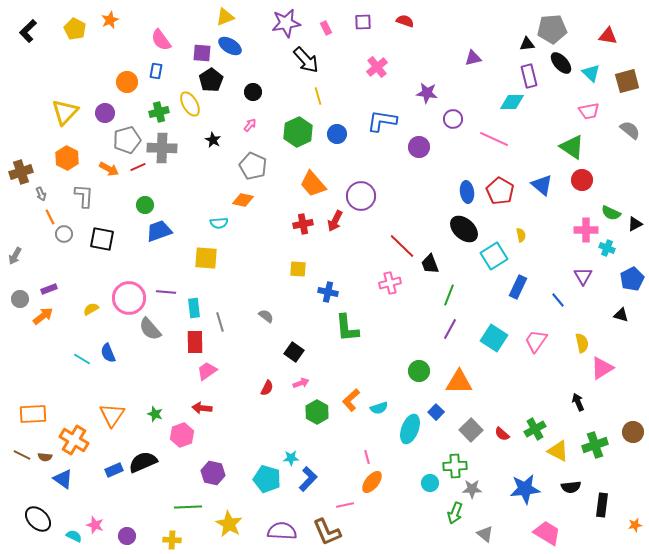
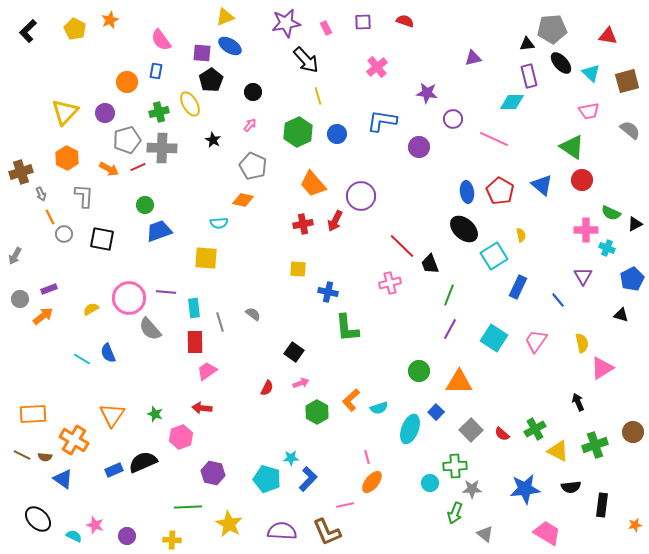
gray semicircle at (266, 316): moved 13 px left, 2 px up
pink hexagon at (182, 435): moved 1 px left, 2 px down
